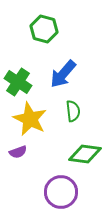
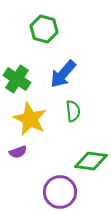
green cross: moved 1 px left, 3 px up
green diamond: moved 6 px right, 7 px down
purple circle: moved 1 px left
